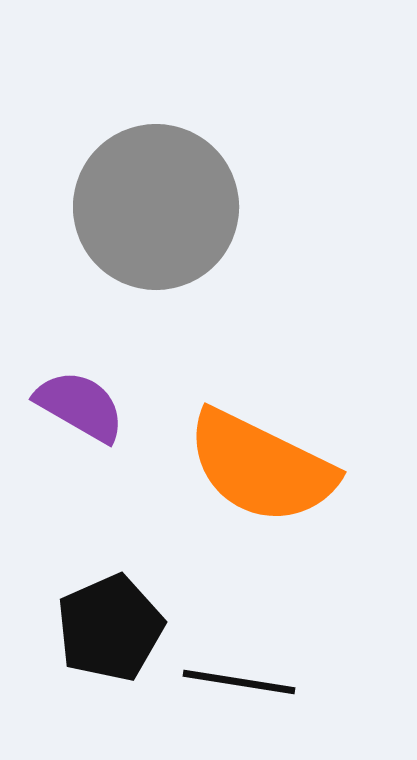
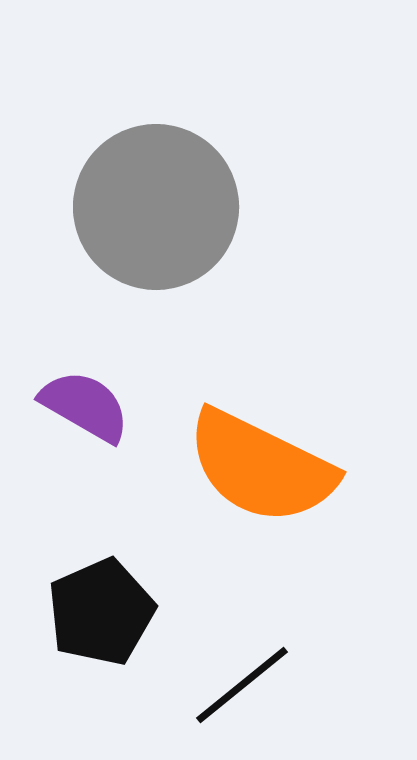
purple semicircle: moved 5 px right
black pentagon: moved 9 px left, 16 px up
black line: moved 3 px right, 3 px down; rotated 48 degrees counterclockwise
